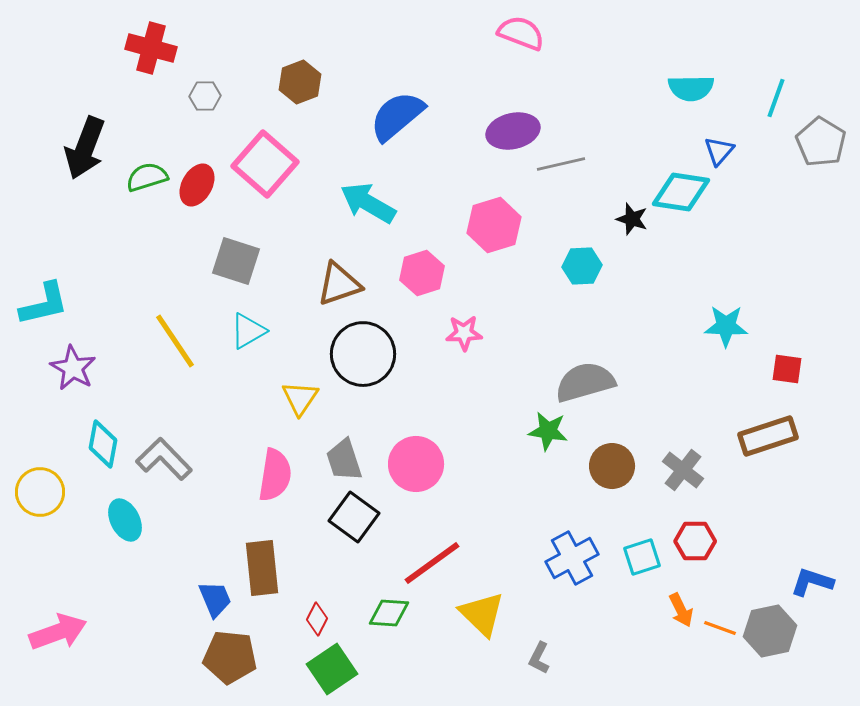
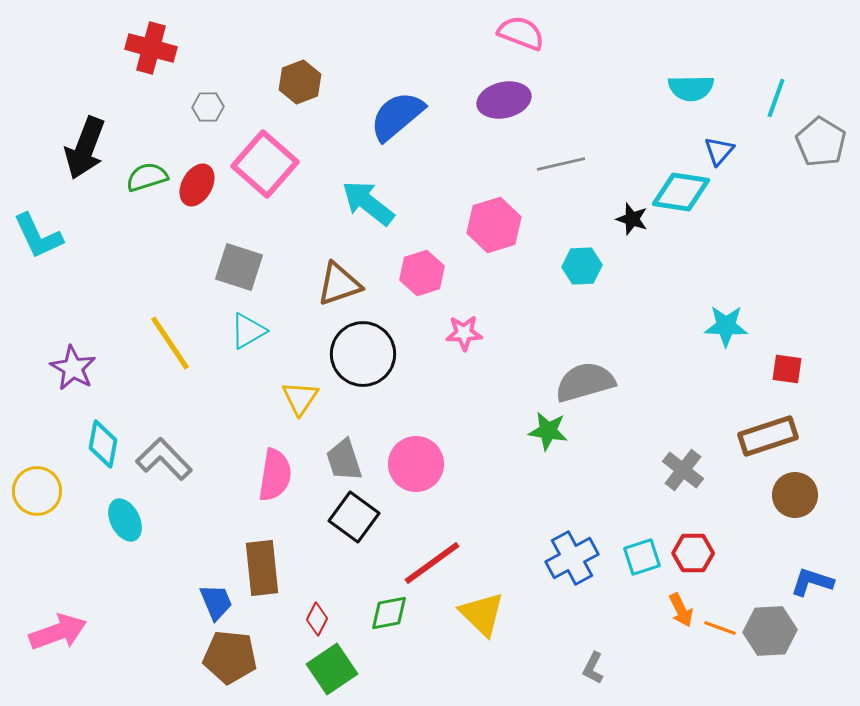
gray hexagon at (205, 96): moved 3 px right, 11 px down
purple ellipse at (513, 131): moved 9 px left, 31 px up
cyan arrow at (368, 203): rotated 8 degrees clockwise
gray square at (236, 261): moved 3 px right, 6 px down
cyan L-shape at (44, 304): moved 6 px left, 68 px up; rotated 78 degrees clockwise
yellow line at (175, 341): moved 5 px left, 2 px down
brown circle at (612, 466): moved 183 px right, 29 px down
yellow circle at (40, 492): moved 3 px left, 1 px up
red hexagon at (695, 541): moved 2 px left, 12 px down
blue trapezoid at (215, 599): moved 1 px right, 3 px down
green diamond at (389, 613): rotated 15 degrees counterclockwise
gray hexagon at (770, 631): rotated 9 degrees clockwise
gray L-shape at (539, 658): moved 54 px right, 10 px down
